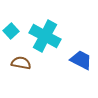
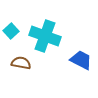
cyan cross: rotated 8 degrees counterclockwise
